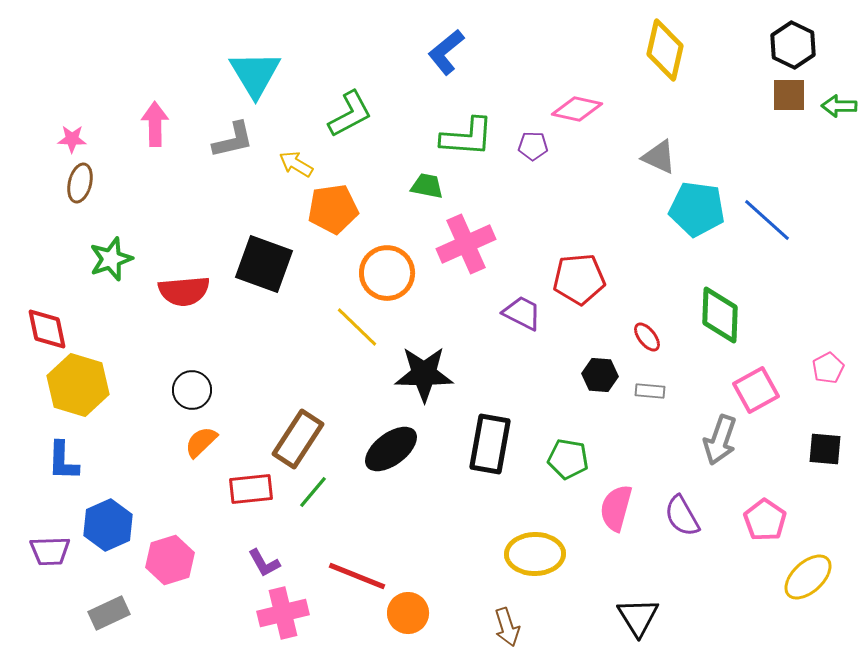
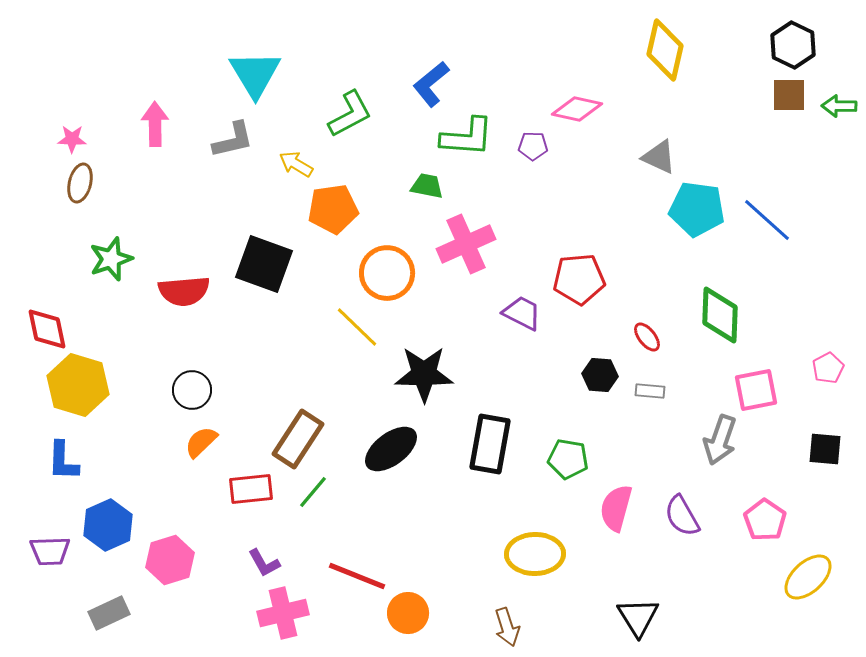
blue L-shape at (446, 52): moved 15 px left, 32 px down
pink square at (756, 390): rotated 18 degrees clockwise
